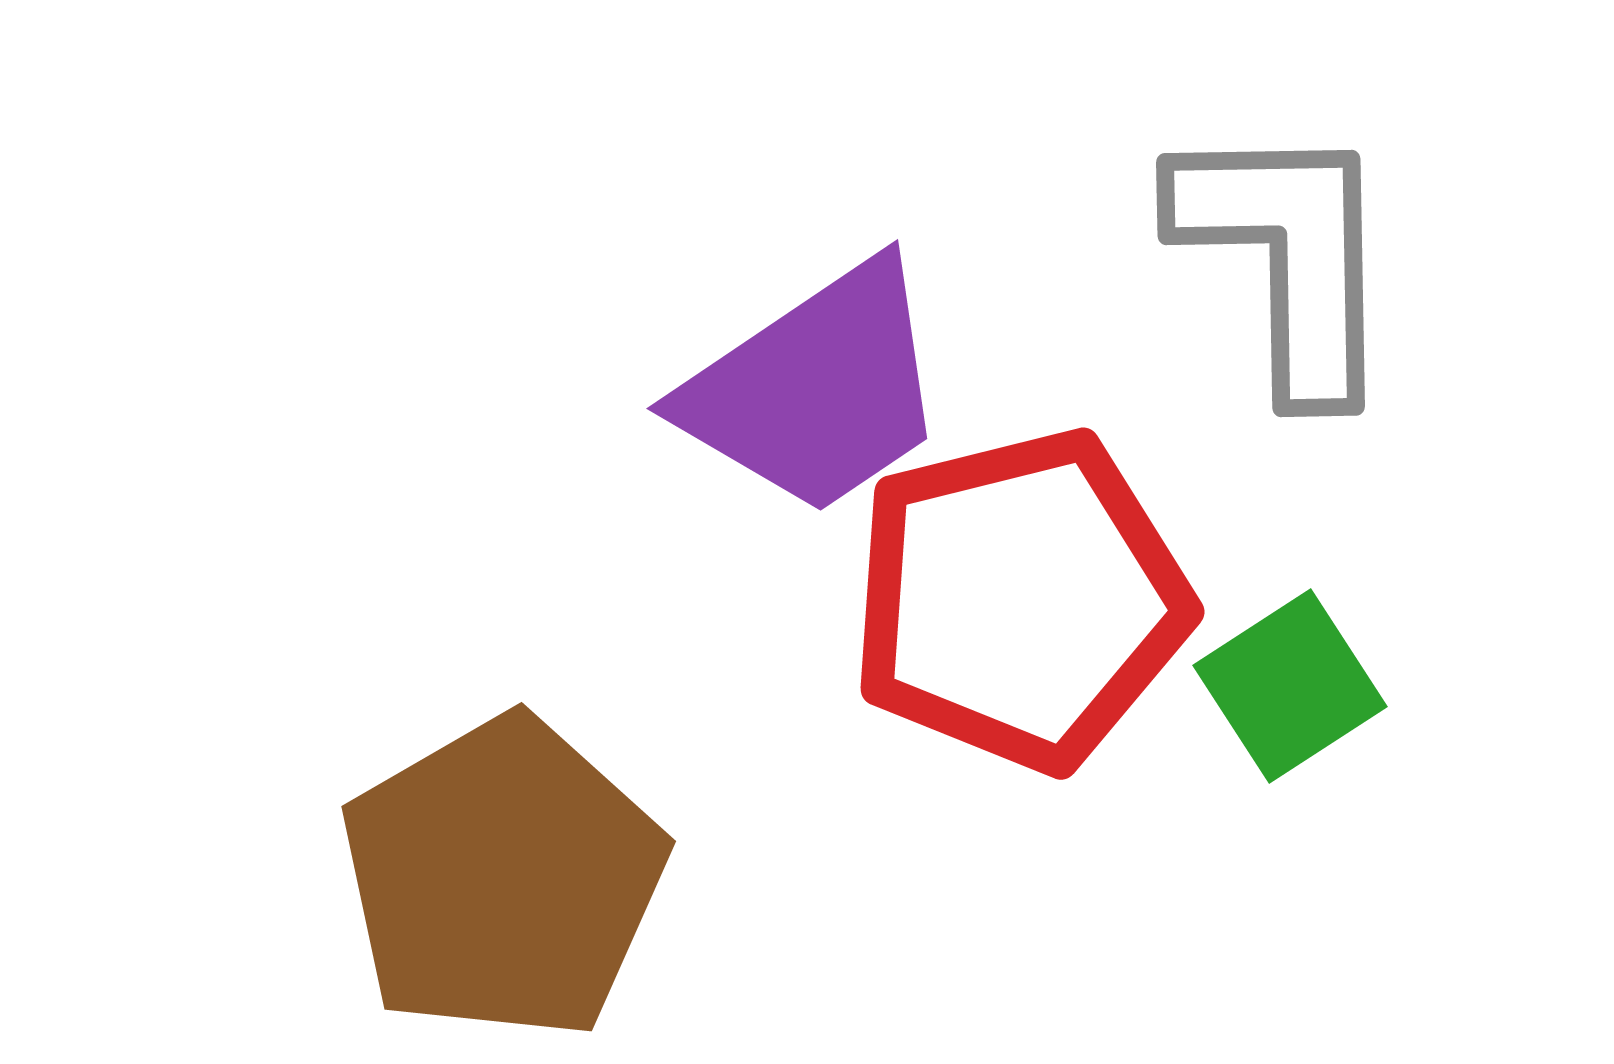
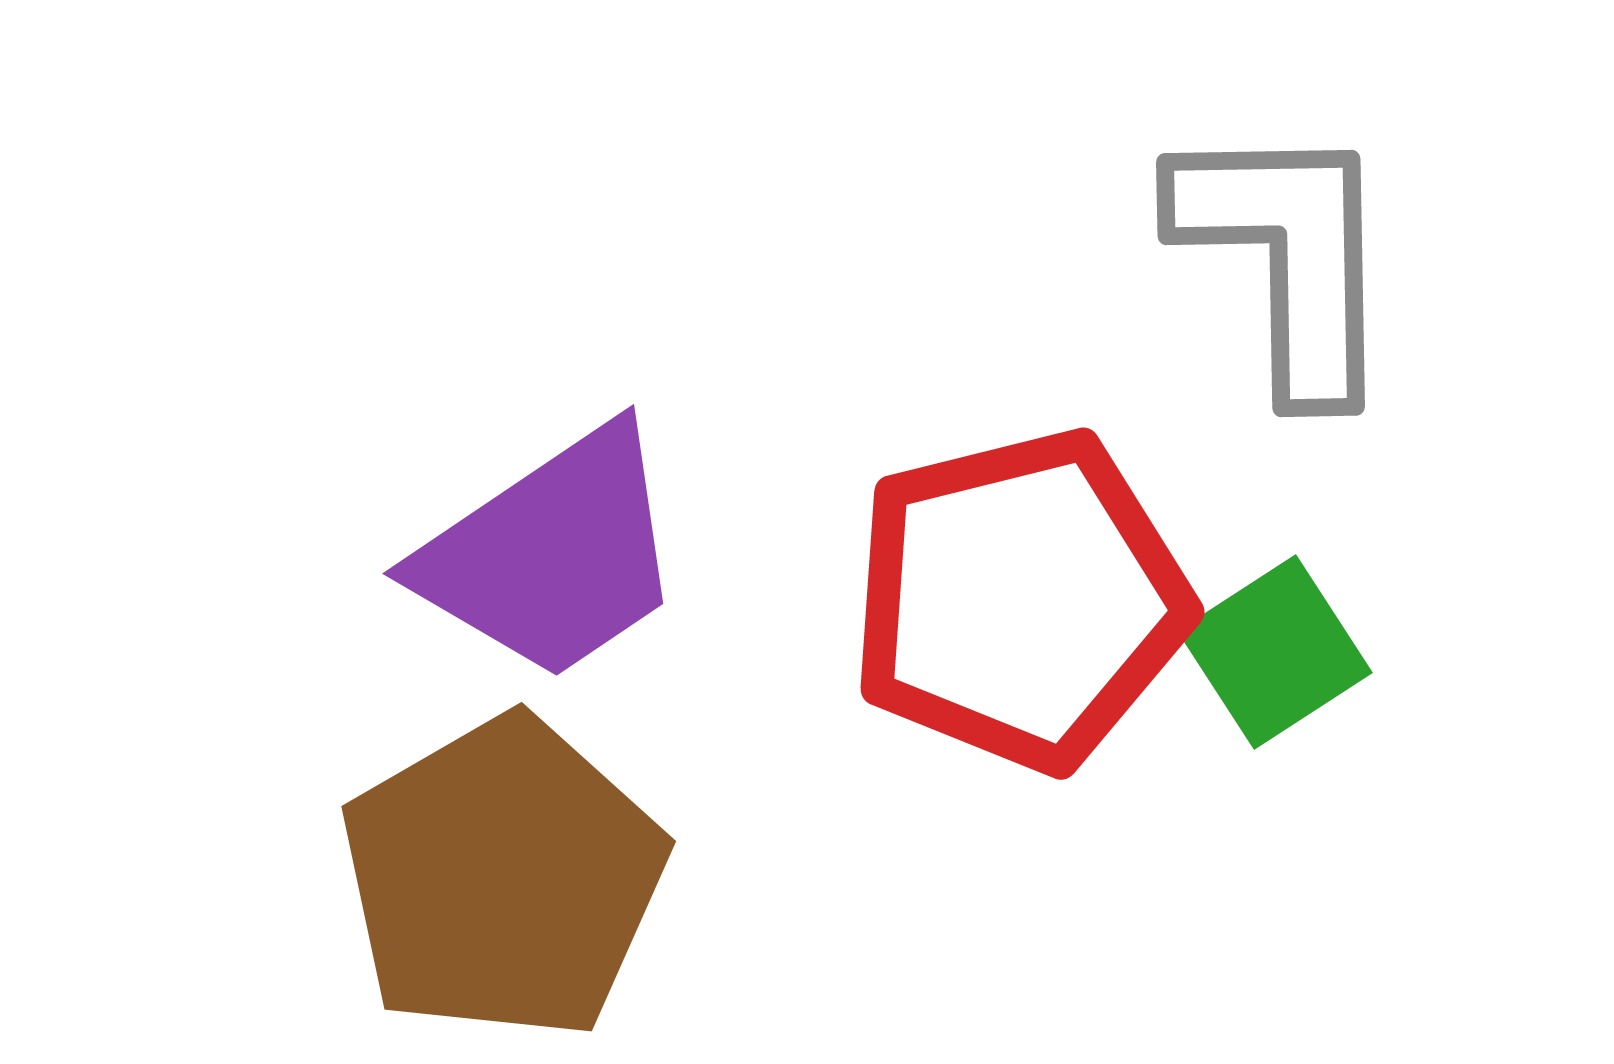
purple trapezoid: moved 264 px left, 165 px down
green square: moved 15 px left, 34 px up
